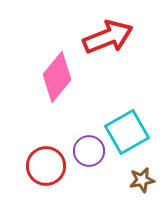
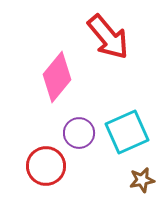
red arrow: rotated 72 degrees clockwise
cyan square: rotated 6 degrees clockwise
purple circle: moved 10 px left, 18 px up
